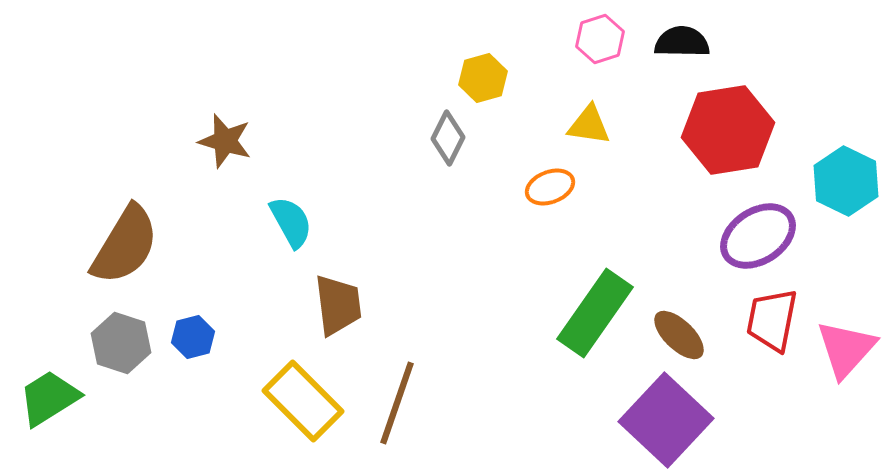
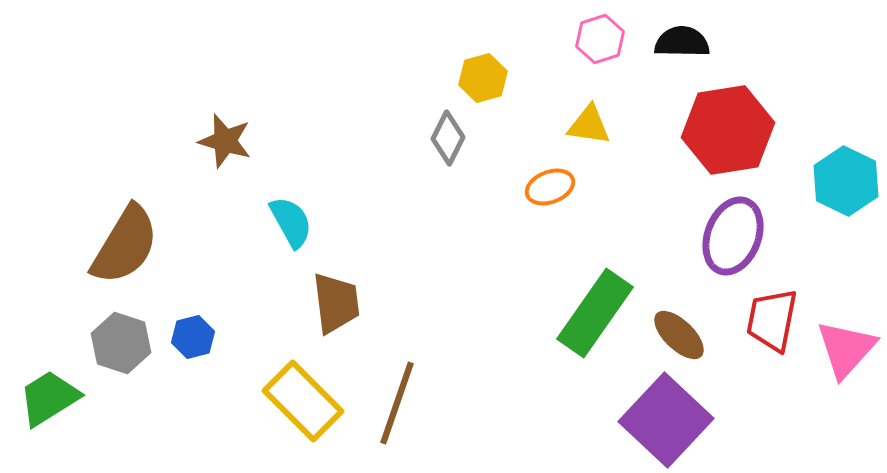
purple ellipse: moved 25 px left; rotated 36 degrees counterclockwise
brown trapezoid: moved 2 px left, 2 px up
